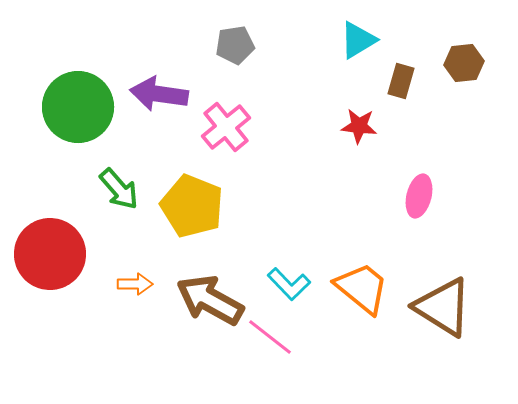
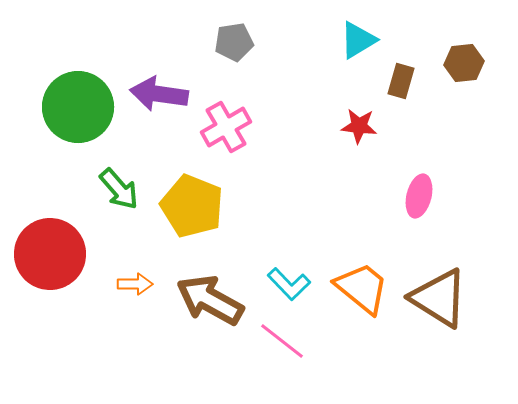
gray pentagon: moved 1 px left, 3 px up
pink cross: rotated 9 degrees clockwise
brown triangle: moved 4 px left, 9 px up
pink line: moved 12 px right, 4 px down
